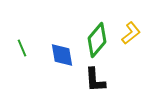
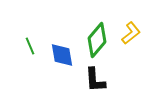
green line: moved 8 px right, 2 px up
